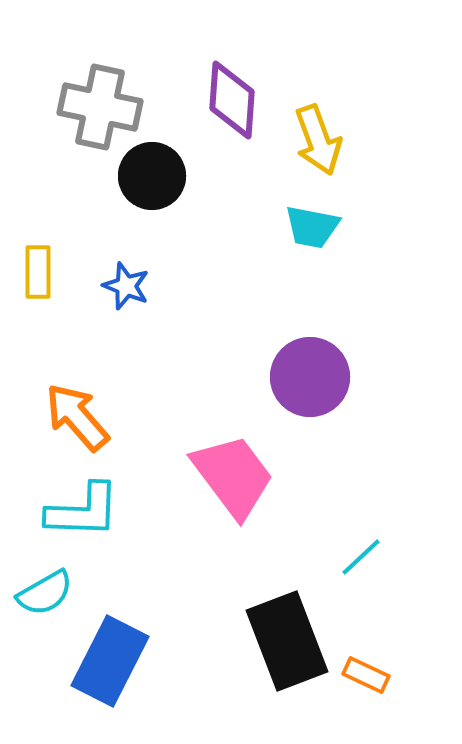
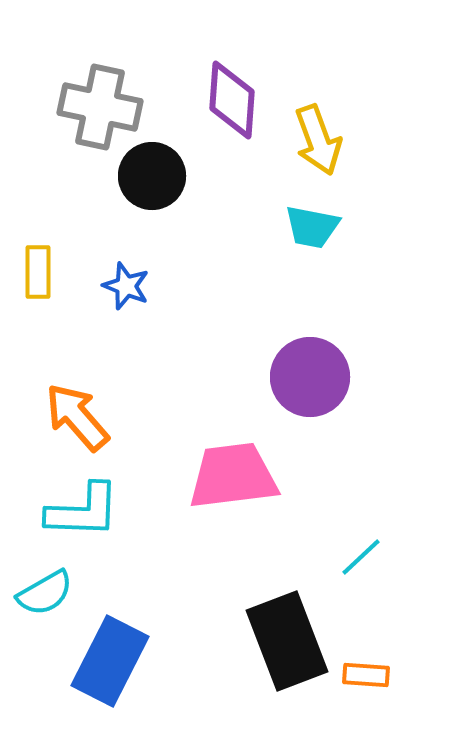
pink trapezoid: rotated 60 degrees counterclockwise
orange rectangle: rotated 21 degrees counterclockwise
